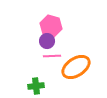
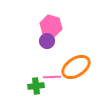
pink line: moved 21 px down
